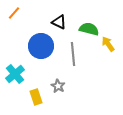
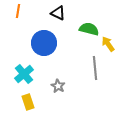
orange line: moved 4 px right, 2 px up; rotated 32 degrees counterclockwise
black triangle: moved 1 px left, 9 px up
blue circle: moved 3 px right, 3 px up
gray line: moved 22 px right, 14 px down
cyan cross: moved 9 px right
yellow rectangle: moved 8 px left, 5 px down
